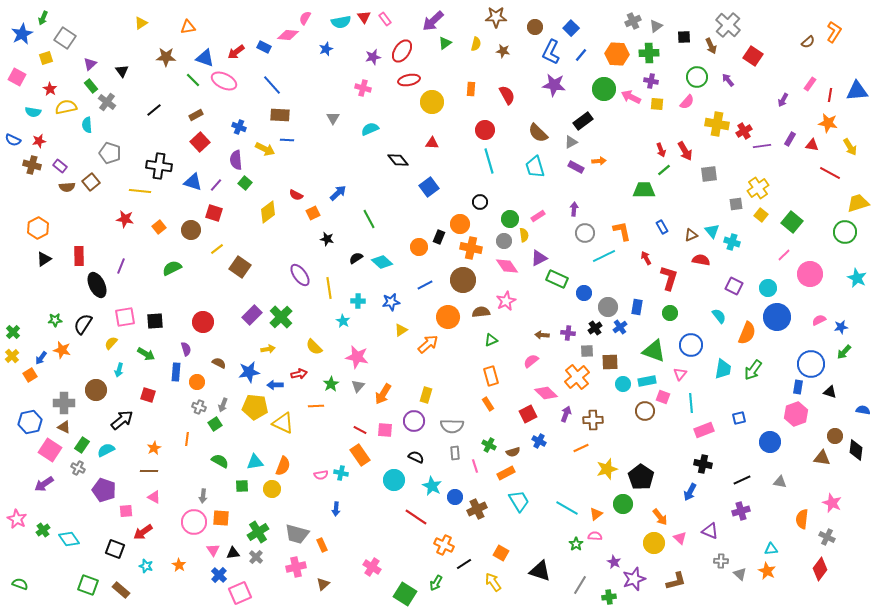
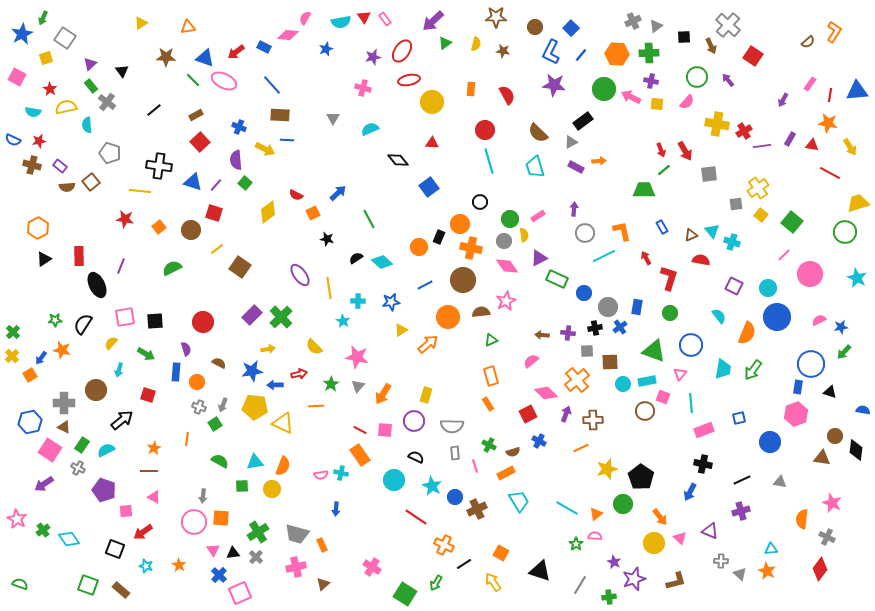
black cross at (595, 328): rotated 24 degrees clockwise
blue star at (249, 372): moved 3 px right, 1 px up
orange cross at (577, 377): moved 3 px down
